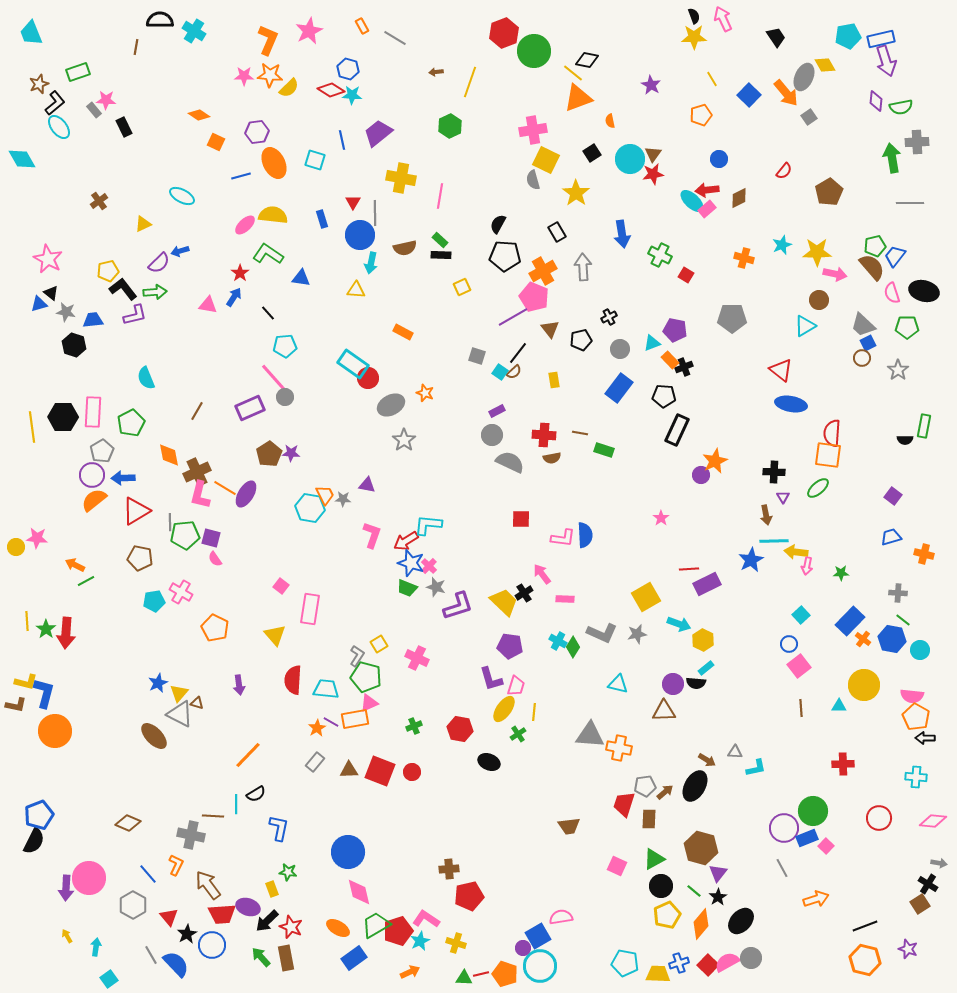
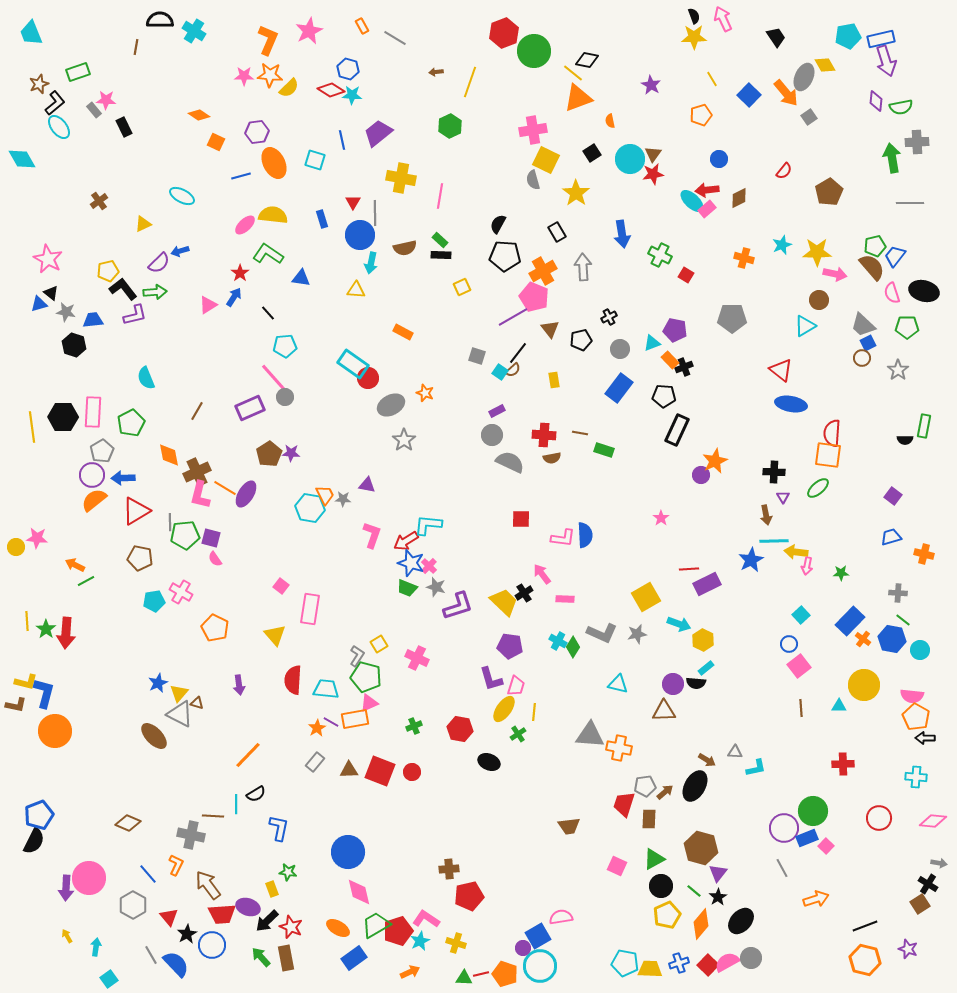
pink triangle at (208, 305): rotated 42 degrees counterclockwise
brown semicircle at (514, 372): moved 1 px left, 2 px up
yellow trapezoid at (658, 974): moved 8 px left, 5 px up
